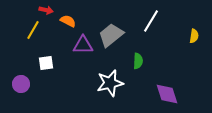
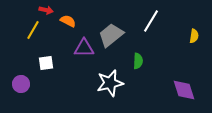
purple triangle: moved 1 px right, 3 px down
purple diamond: moved 17 px right, 4 px up
